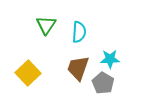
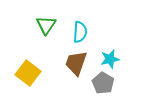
cyan semicircle: moved 1 px right
cyan star: rotated 12 degrees counterclockwise
brown trapezoid: moved 2 px left, 5 px up
yellow square: rotated 10 degrees counterclockwise
